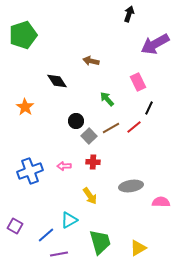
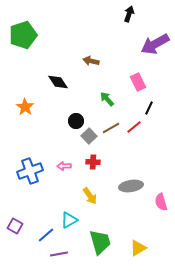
black diamond: moved 1 px right, 1 px down
pink semicircle: rotated 108 degrees counterclockwise
